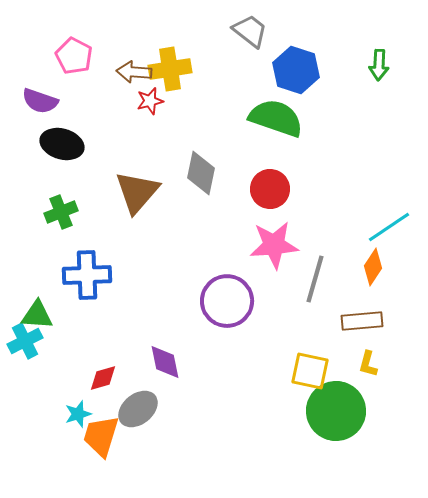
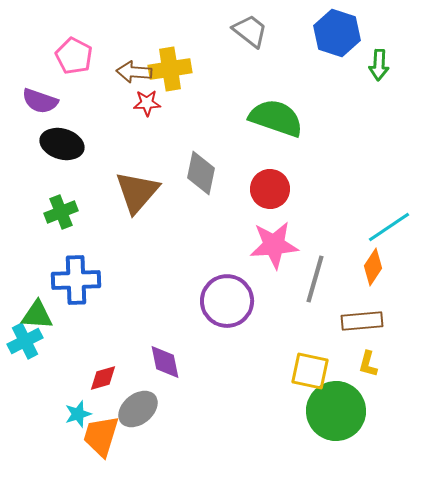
blue hexagon: moved 41 px right, 37 px up
red star: moved 3 px left, 2 px down; rotated 12 degrees clockwise
blue cross: moved 11 px left, 5 px down
